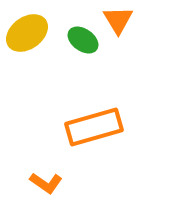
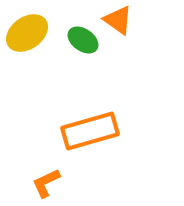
orange triangle: rotated 24 degrees counterclockwise
orange rectangle: moved 4 px left, 4 px down
orange L-shape: rotated 120 degrees clockwise
